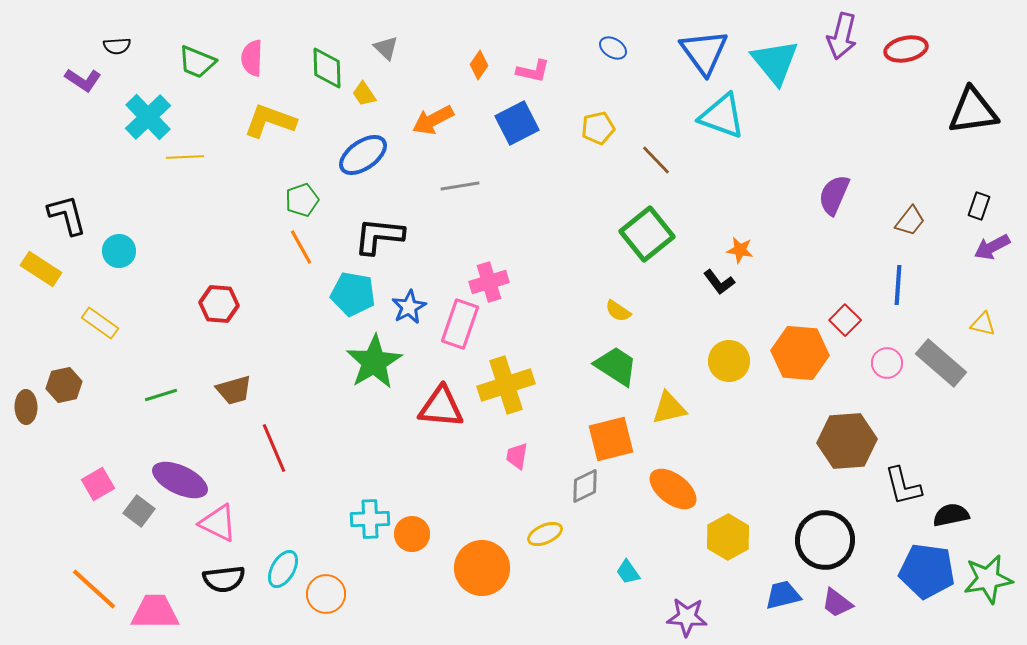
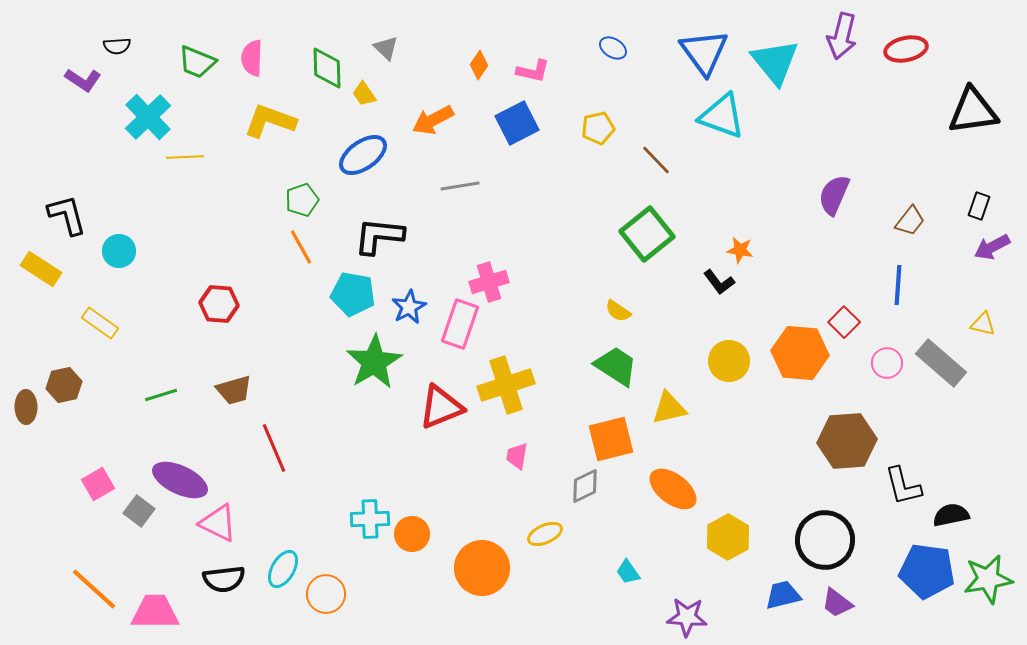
red square at (845, 320): moved 1 px left, 2 px down
red triangle at (441, 407): rotated 27 degrees counterclockwise
